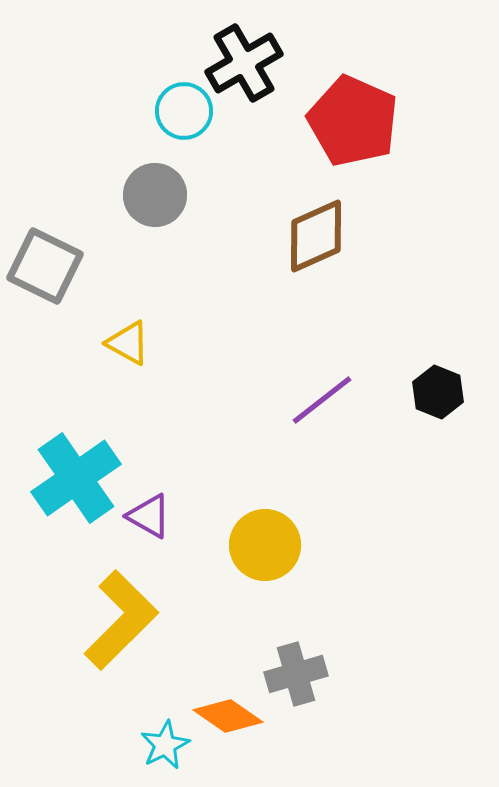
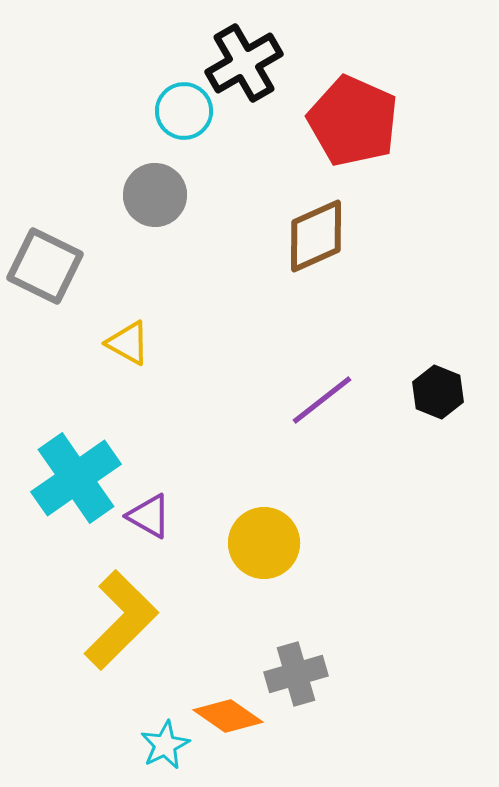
yellow circle: moved 1 px left, 2 px up
